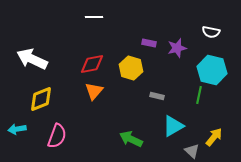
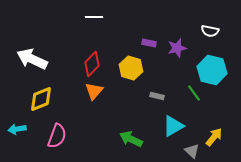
white semicircle: moved 1 px left, 1 px up
red diamond: rotated 35 degrees counterclockwise
green line: moved 5 px left, 2 px up; rotated 48 degrees counterclockwise
